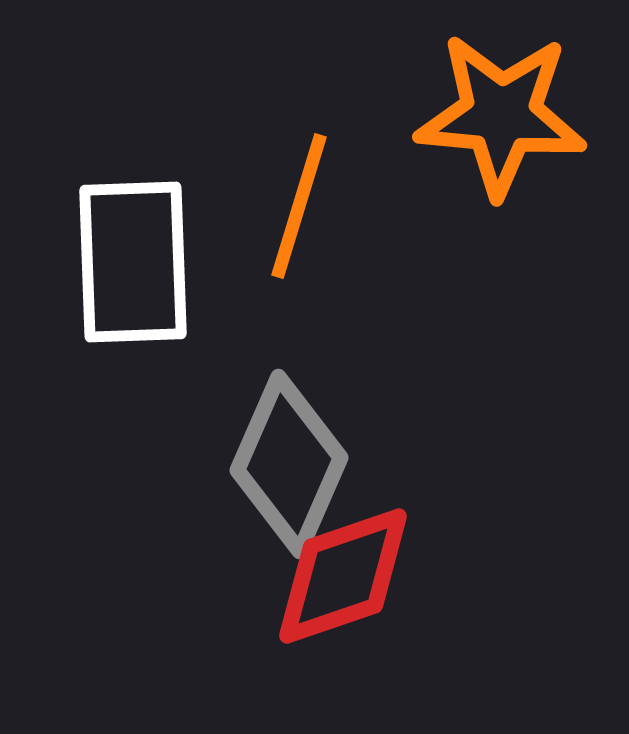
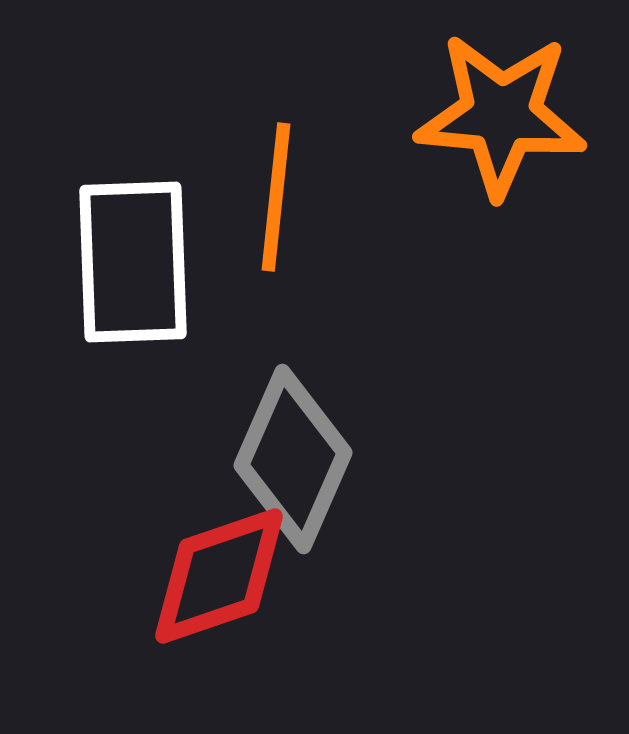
orange line: moved 23 px left, 9 px up; rotated 11 degrees counterclockwise
gray diamond: moved 4 px right, 5 px up
red diamond: moved 124 px left
